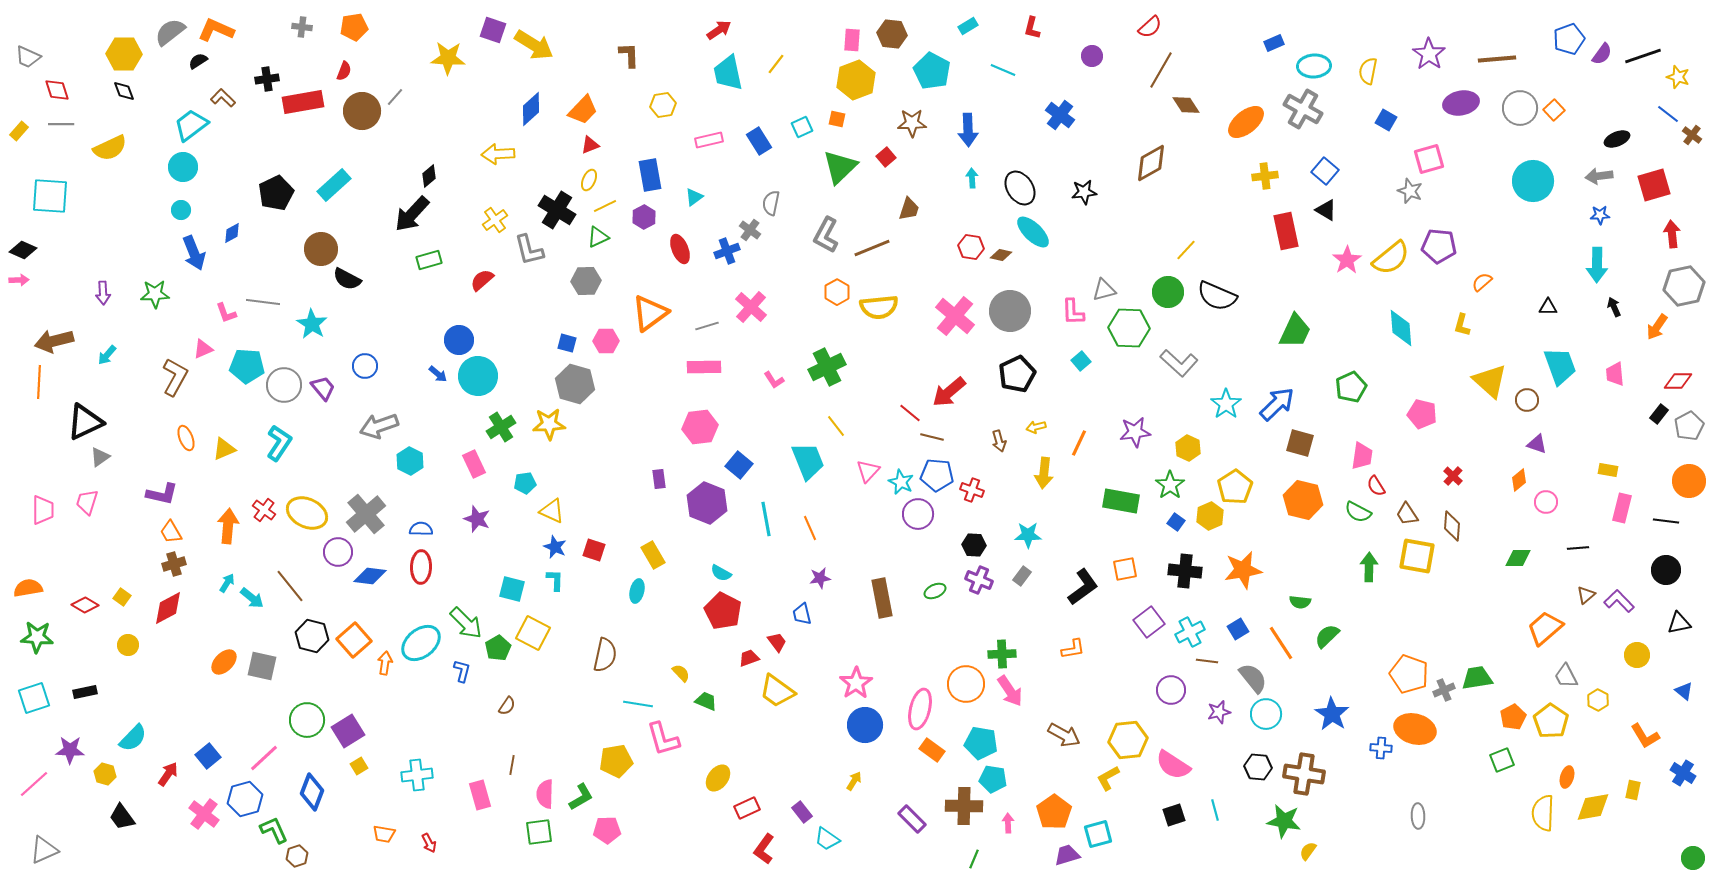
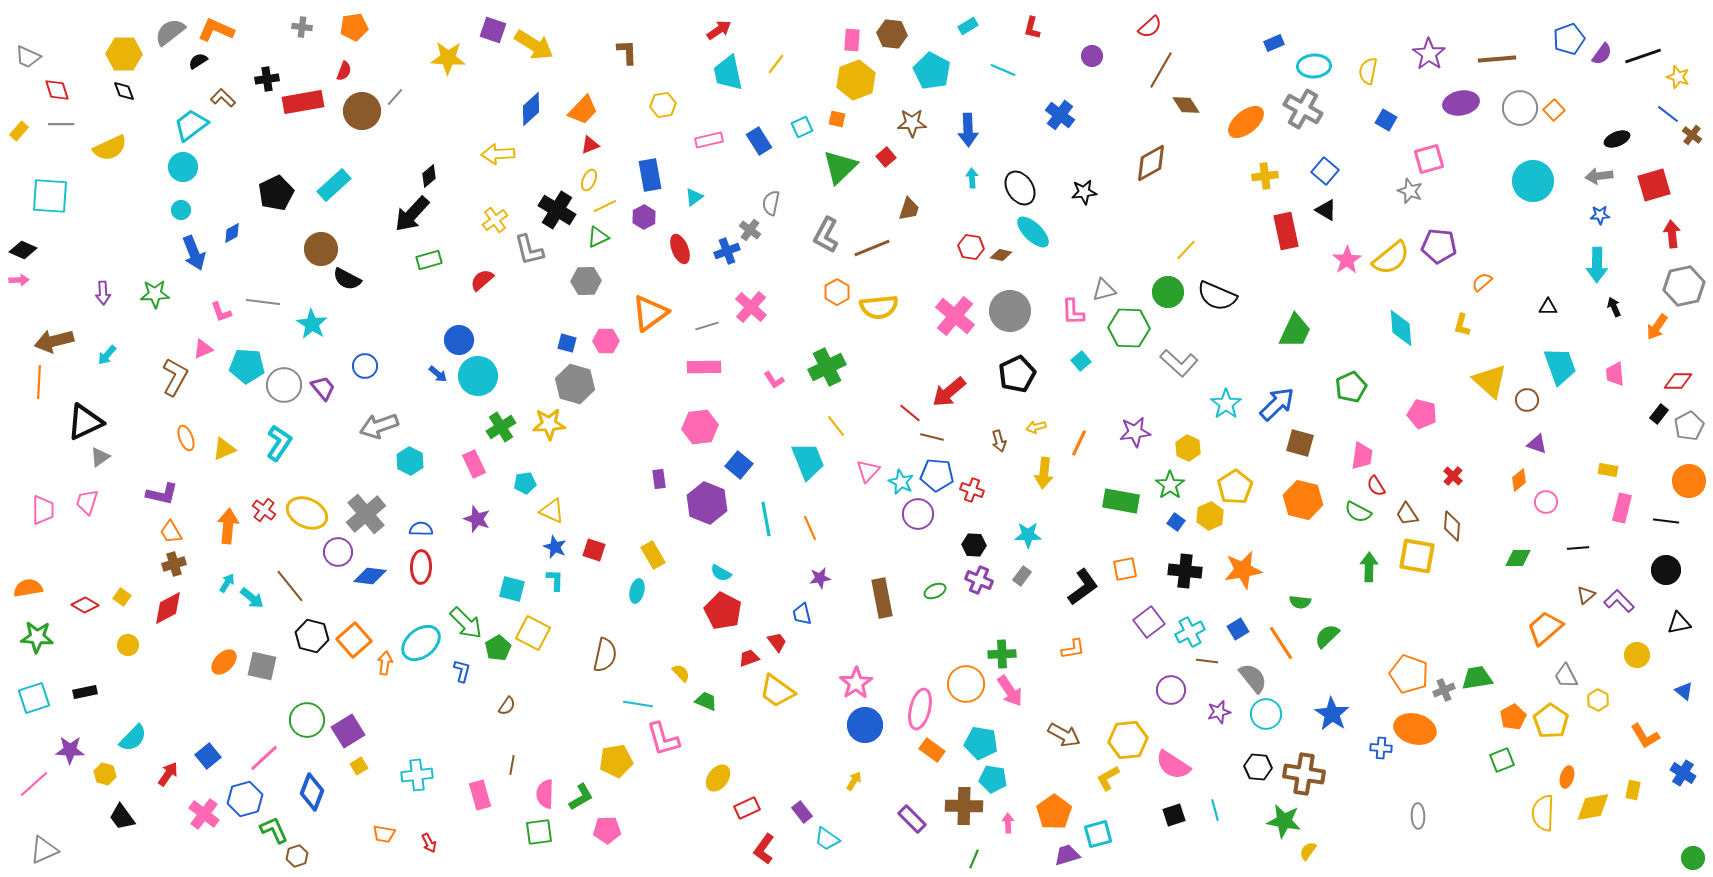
brown L-shape at (629, 55): moved 2 px left, 3 px up
pink L-shape at (226, 313): moved 5 px left, 1 px up
